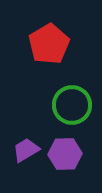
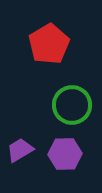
purple trapezoid: moved 6 px left
